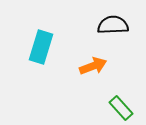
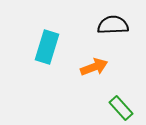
cyan rectangle: moved 6 px right
orange arrow: moved 1 px right, 1 px down
